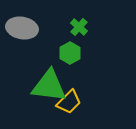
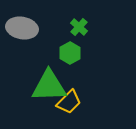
green triangle: rotated 9 degrees counterclockwise
